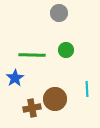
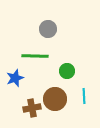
gray circle: moved 11 px left, 16 px down
green circle: moved 1 px right, 21 px down
green line: moved 3 px right, 1 px down
blue star: rotated 12 degrees clockwise
cyan line: moved 3 px left, 7 px down
